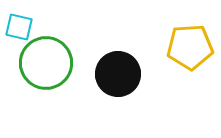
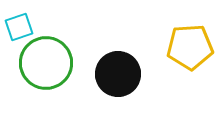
cyan square: rotated 32 degrees counterclockwise
